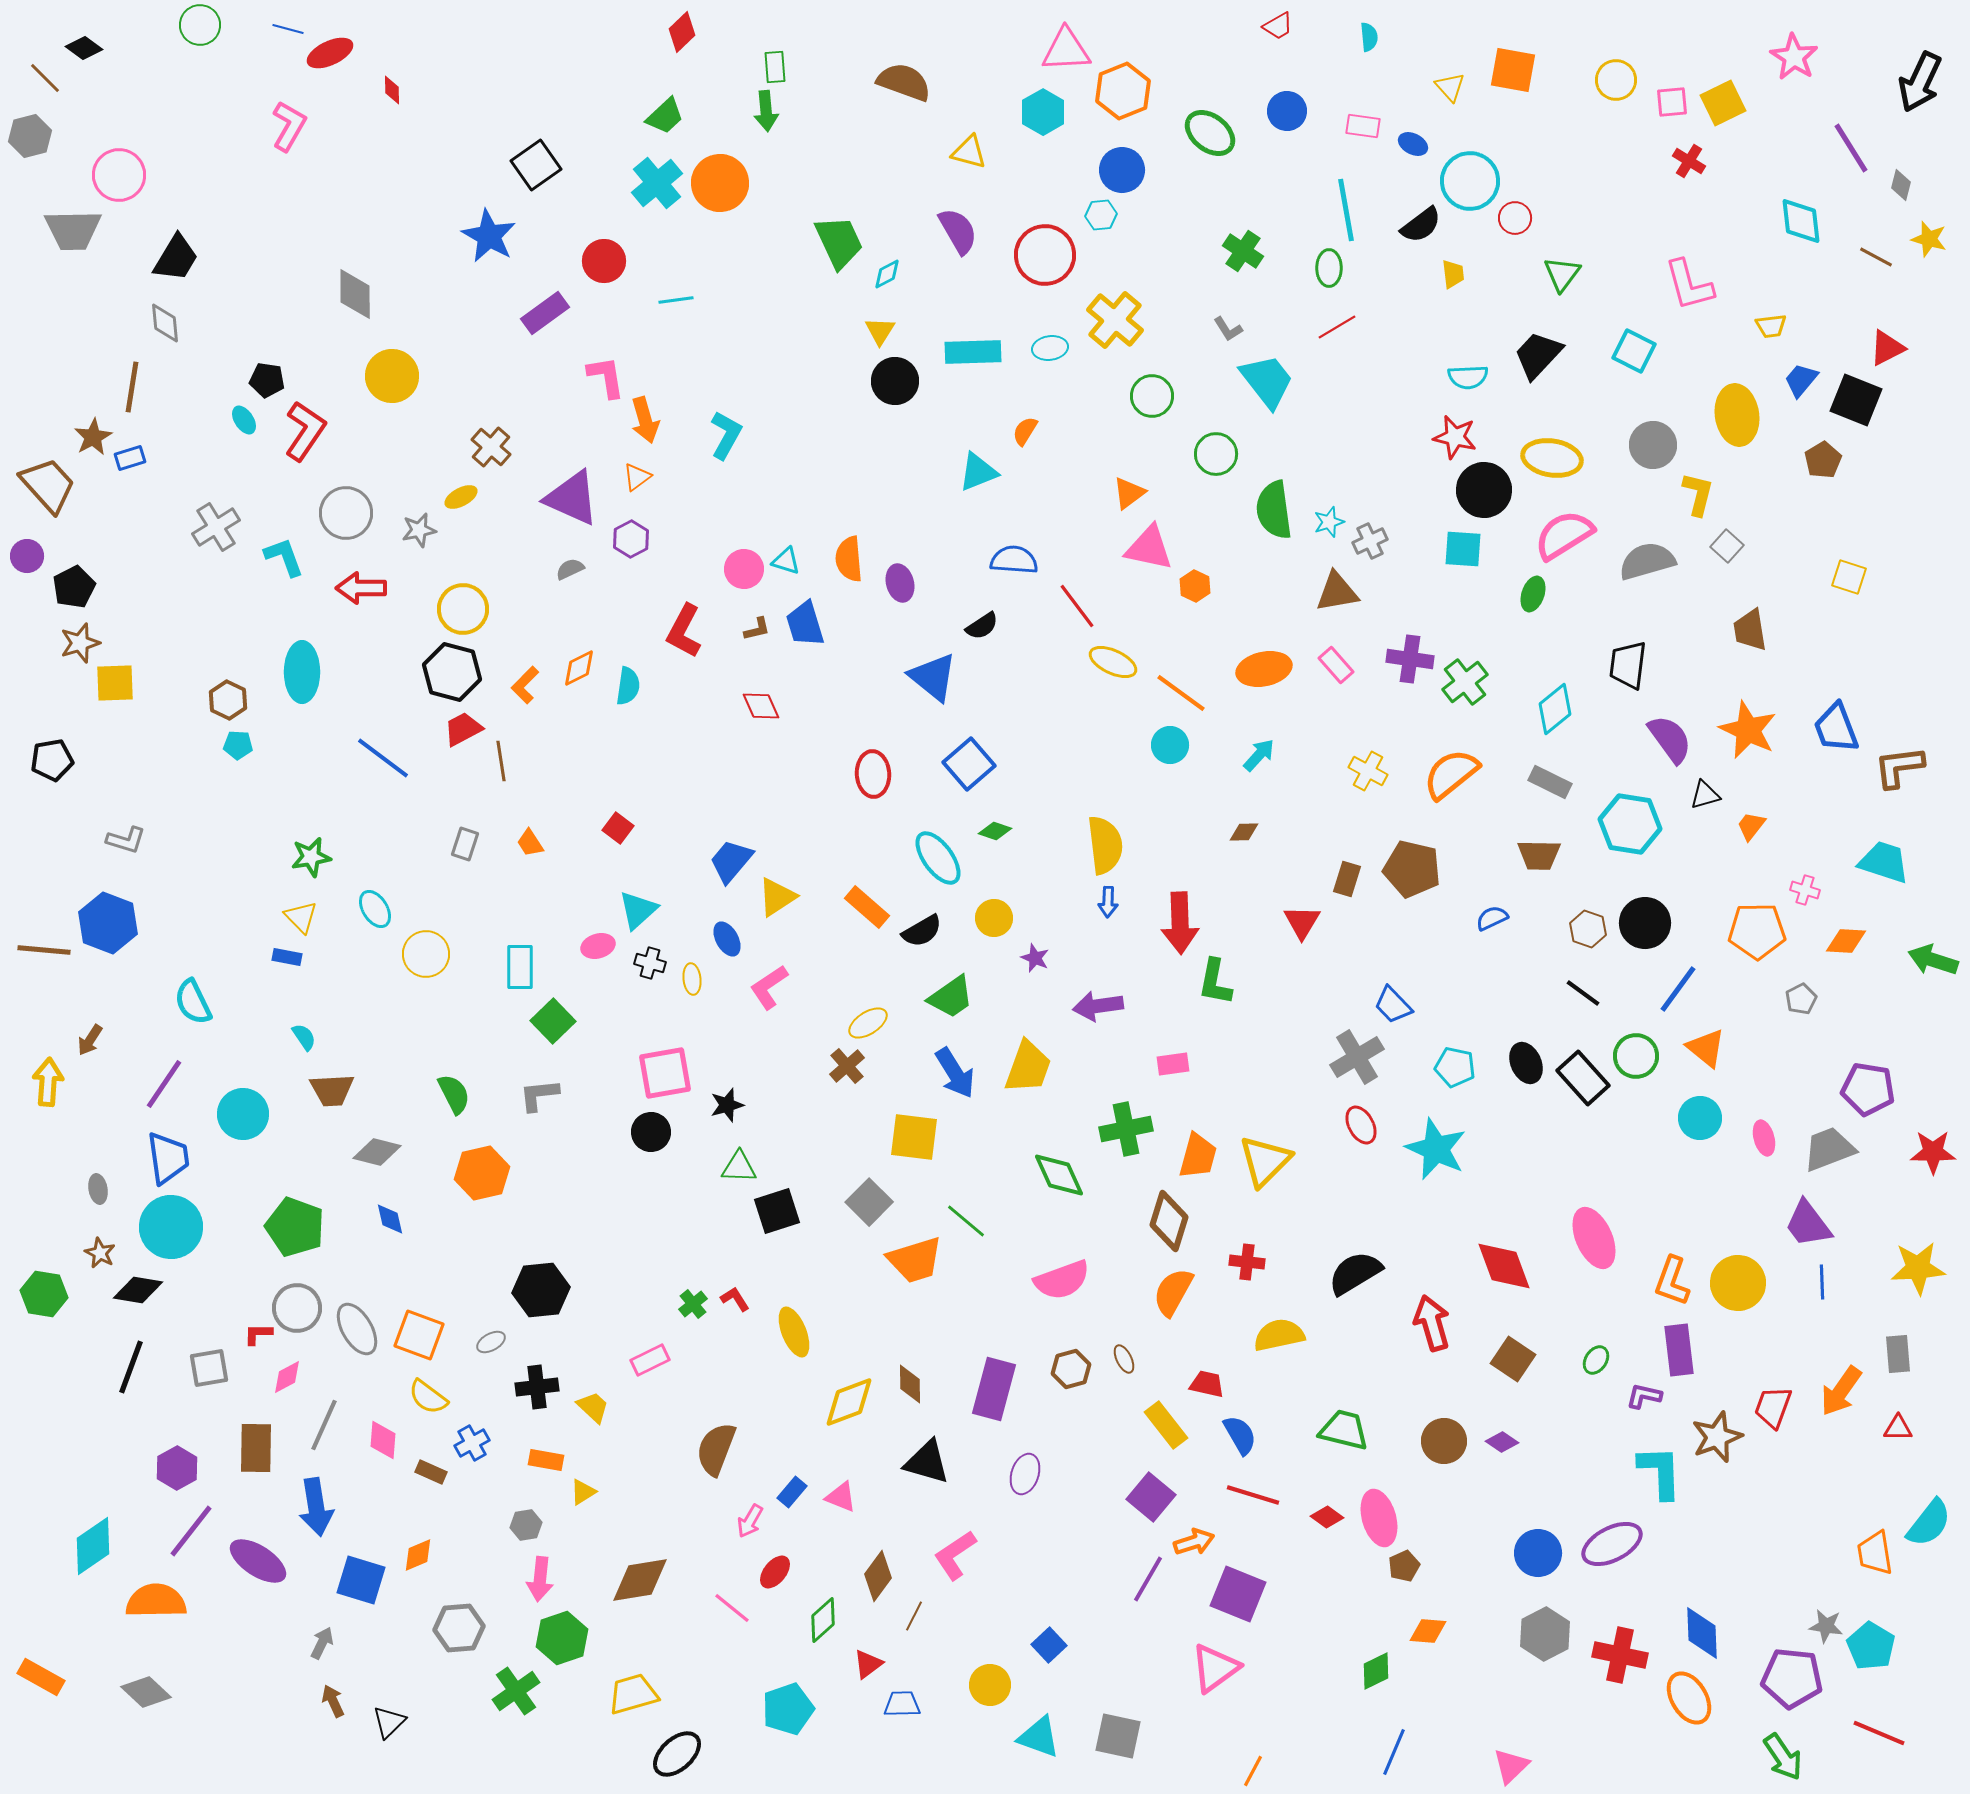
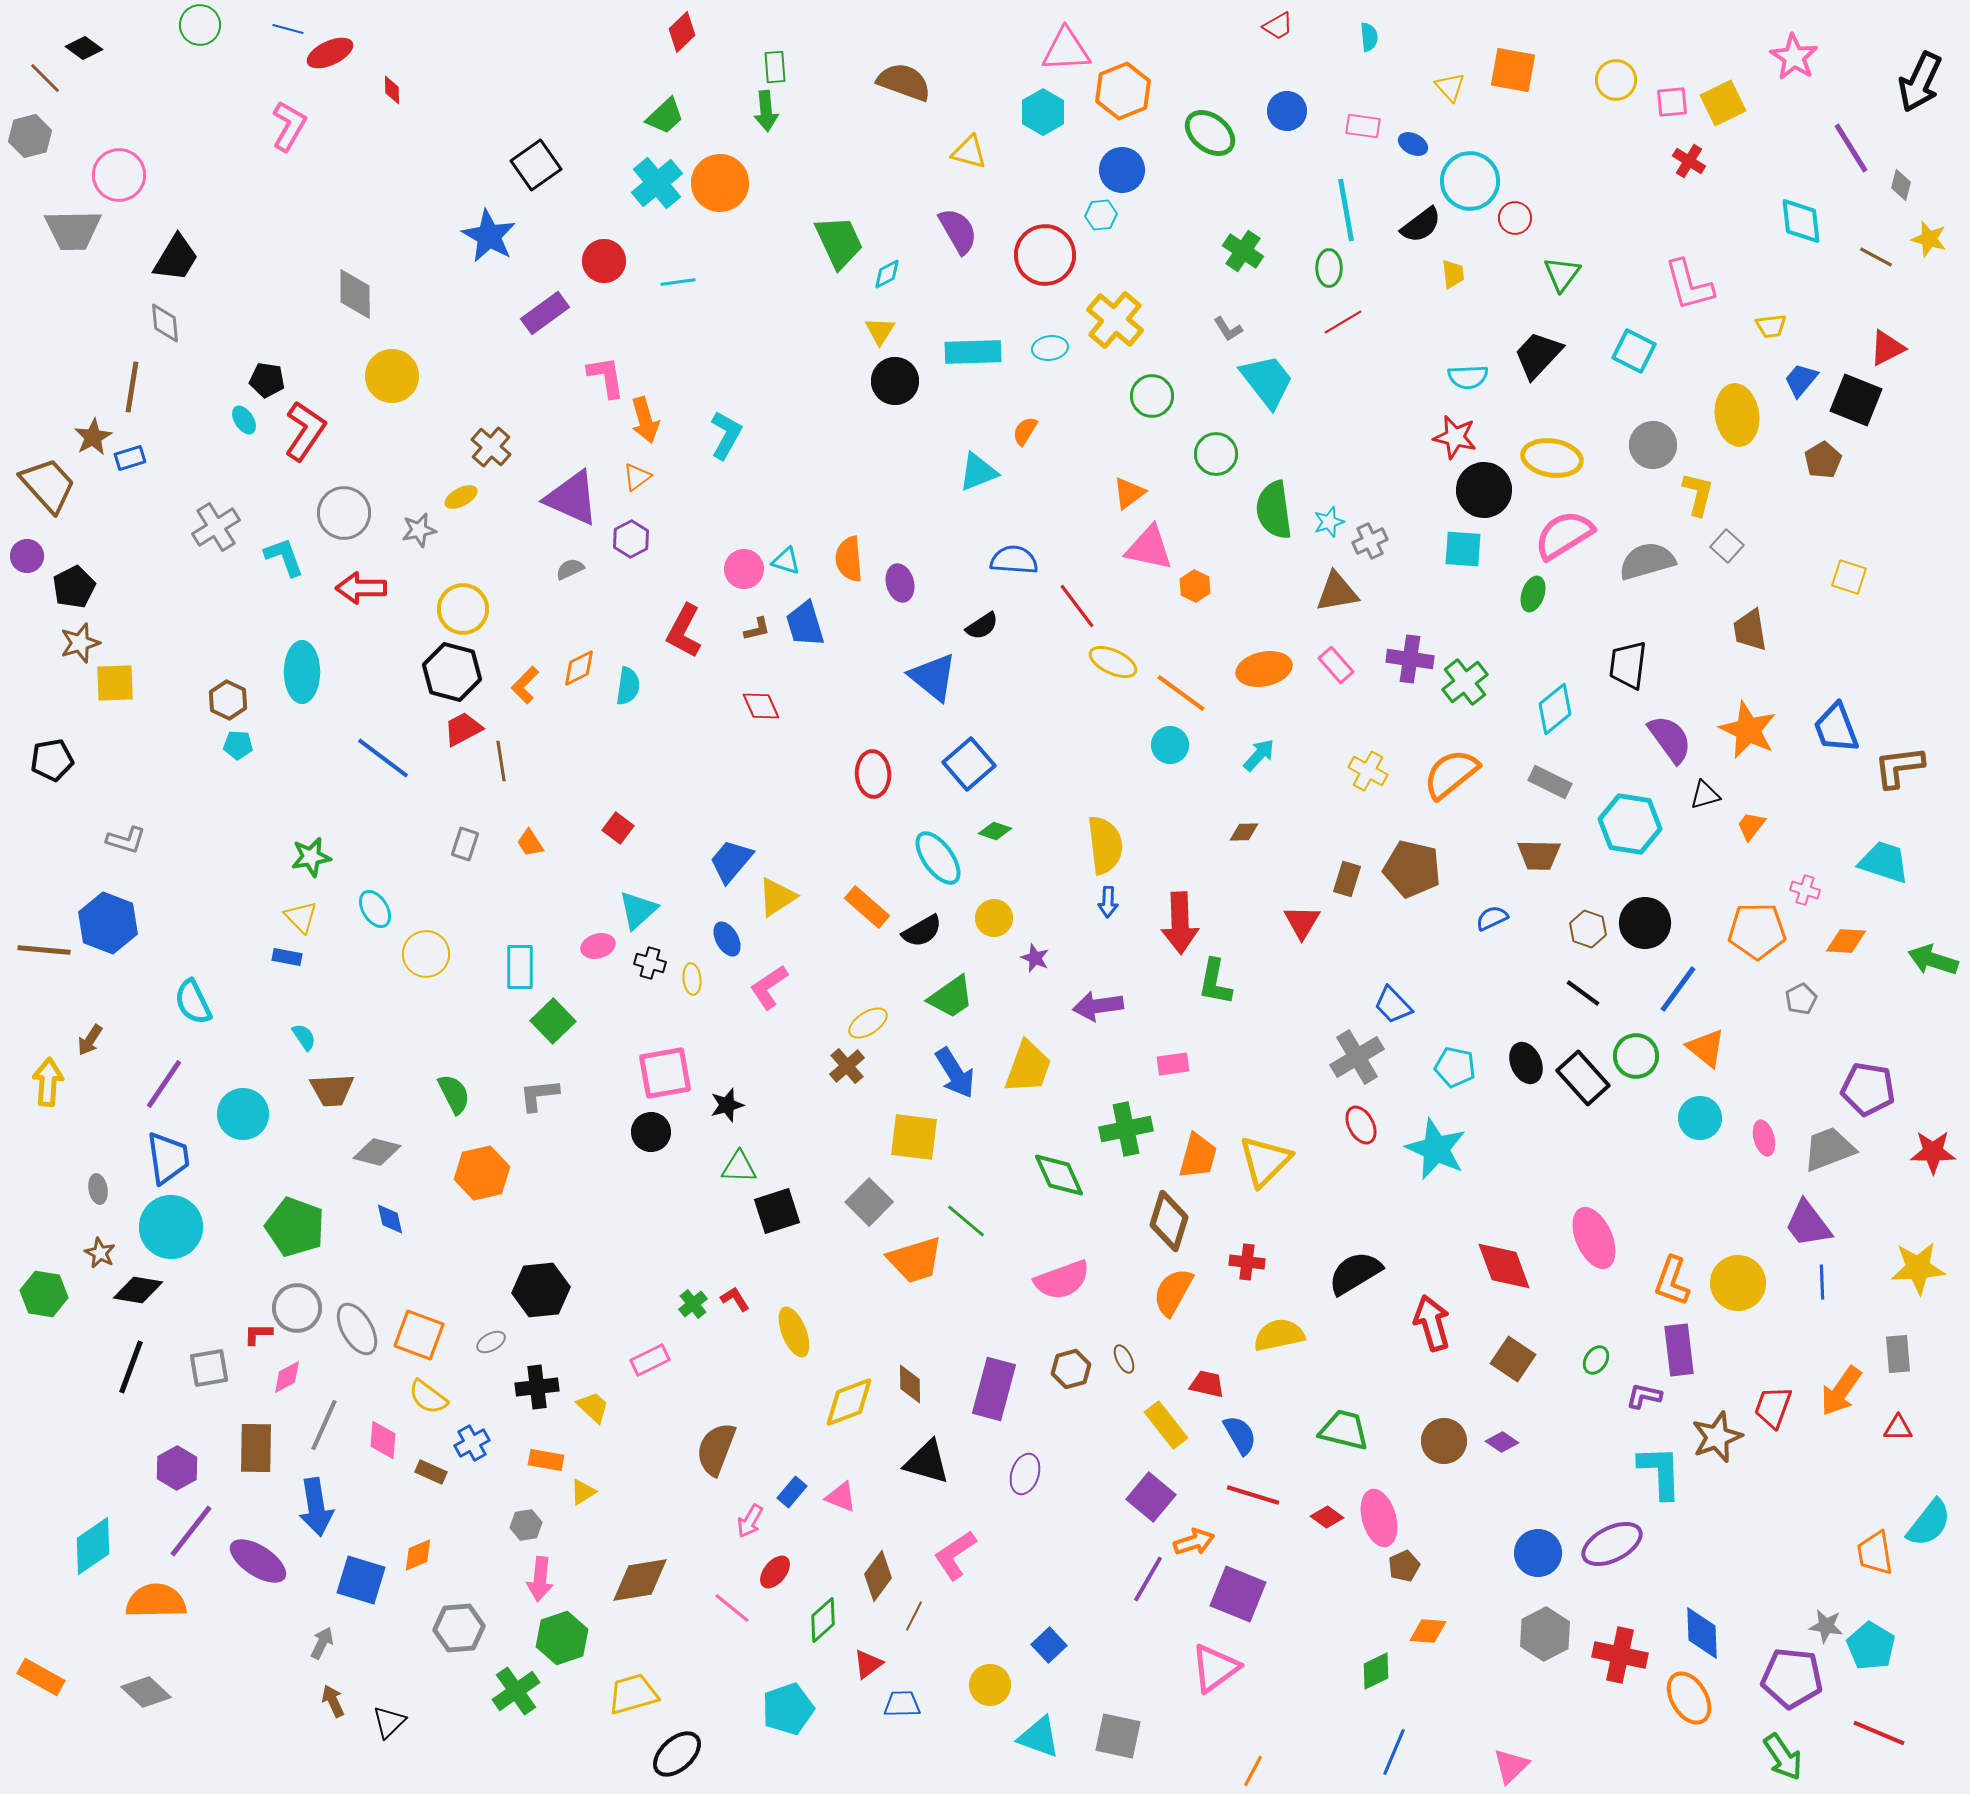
cyan line at (676, 300): moved 2 px right, 18 px up
red line at (1337, 327): moved 6 px right, 5 px up
gray circle at (346, 513): moved 2 px left
